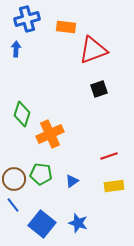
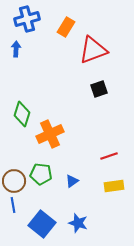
orange rectangle: rotated 66 degrees counterclockwise
brown circle: moved 2 px down
blue line: rotated 28 degrees clockwise
